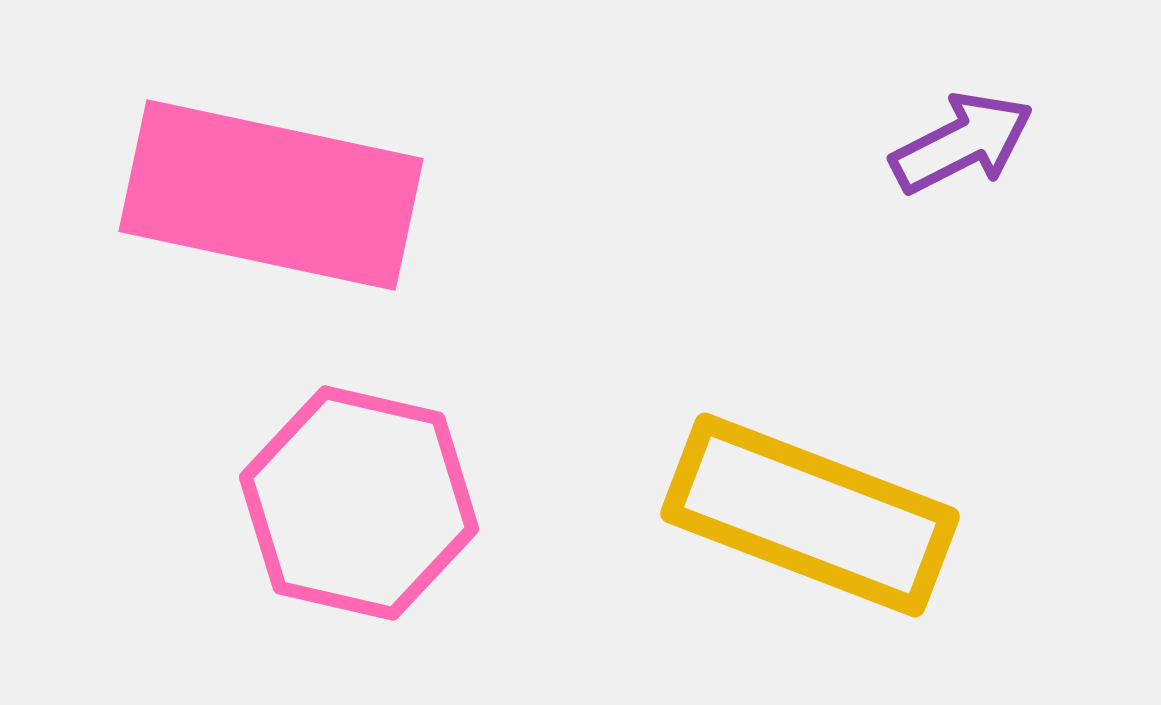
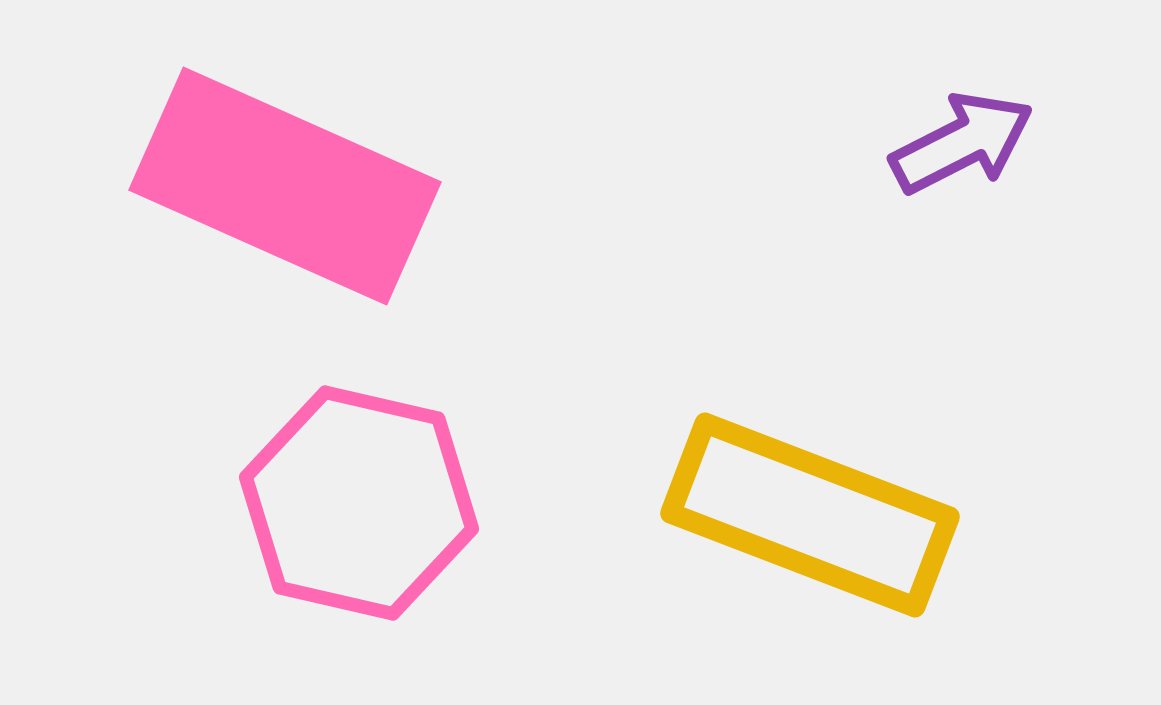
pink rectangle: moved 14 px right, 9 px up; rotated 12 degrees clockwise
